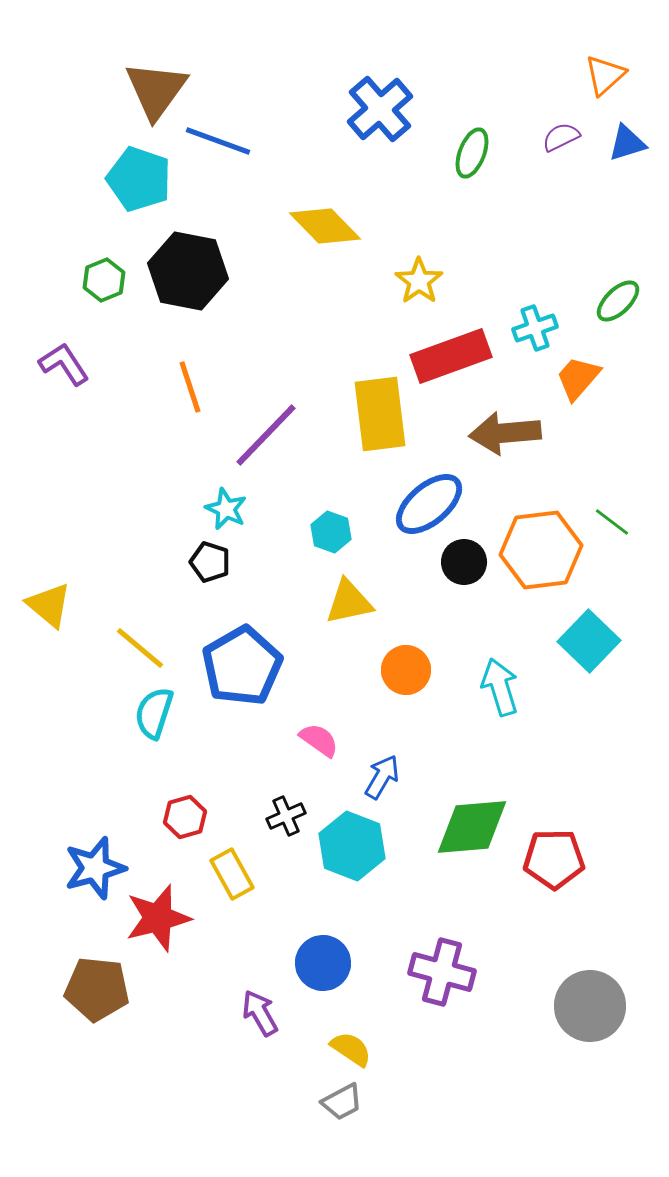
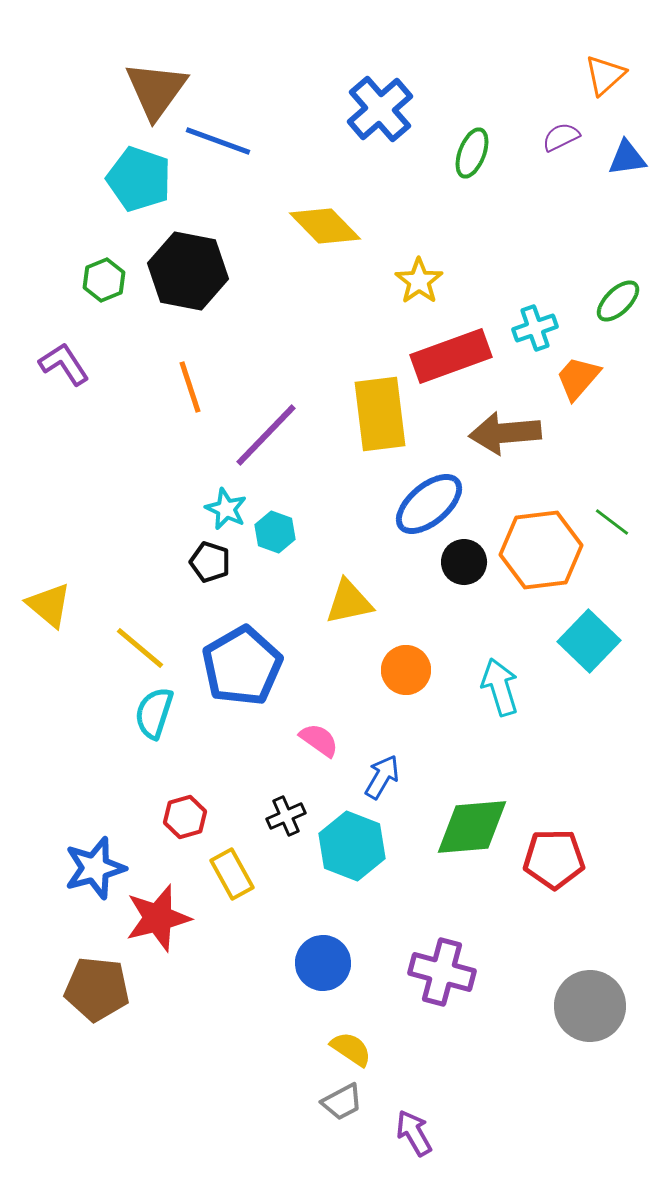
blue triangle at (627, 143): moved 15 px down; rotated 9 degrees clockwise
cyan hexagon at (331, 532): moved 56 px left
purple arrow at (260, 1013): moved 154 px right, 120 px down
